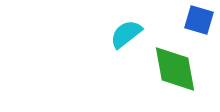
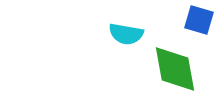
cyan semicircle: rotated 132 degrees counterclockwise
